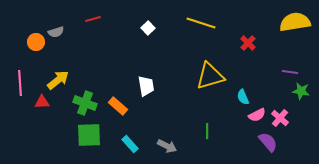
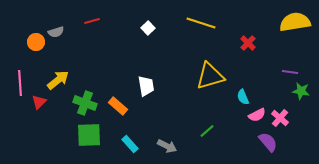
red line: moved 1 px left, 2 px down
red triangle: moved 3 px left; rotated 42 degrees counterclockwise
green line: rotated 49 degrees clockwise
